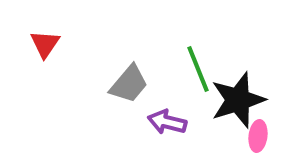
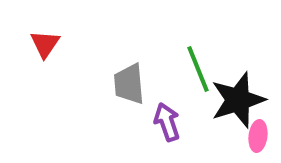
gray trapezoid: rotated 135 degrees clockwise
purple arrow: rotated 57 degrees clockwise
